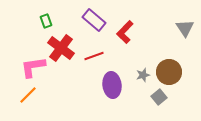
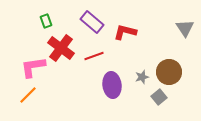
purple rectangle: moved 2 px left, 2 px down
red L-shape: rotated 60 degrees clockwise
gray star: moved 1 px left, 2 px down
